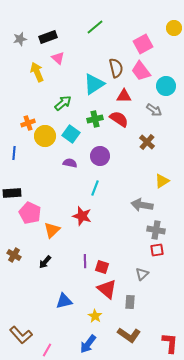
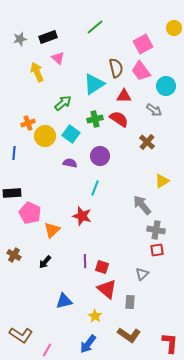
gray arrow at (142, 205): rotated 40 degrees clockwise
brown L-shape at (21, 335): rotated 15 degrees counterclockwise
